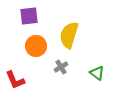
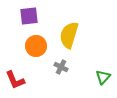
gray cross: rotated 32 degrees counterclockwise
green triangle: moved 6 px right, 4 px down; rotated 35 degrees clockwise
